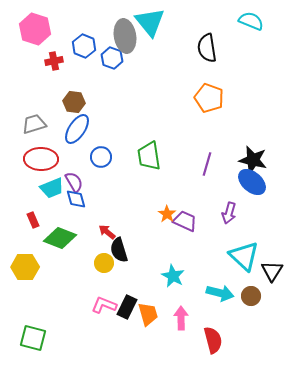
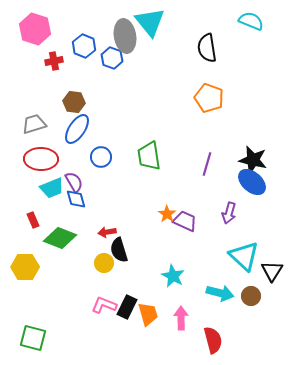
red arrow at (107, 232): rotated 48 degrees counterclockwise
